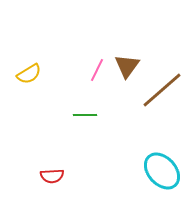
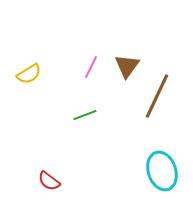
pink line: moved 6 px left, 3 px up
brown line: moved 5 px left, 6 px down; rotated 24 degrees counterclockwise
green line: rotated 20 degrees counterclockwise
cyan ellipse: rotated 24 degrees clockwise
red semicircle: moved 3 px left, 5 px down; rotated 40 degrees clockwise
